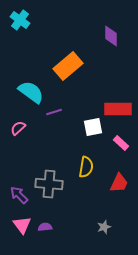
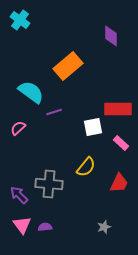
yellow semicircle: rotated 30 degrees clockwise
